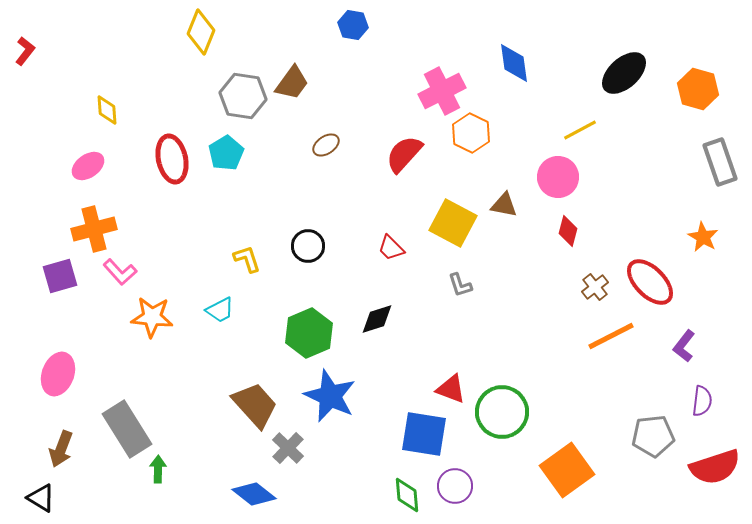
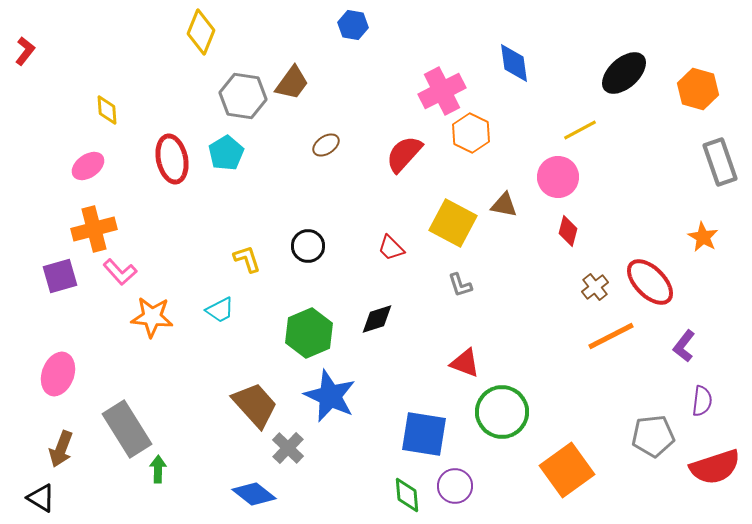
red triangle at (451, 389): moved 14 px right, 26 px up
